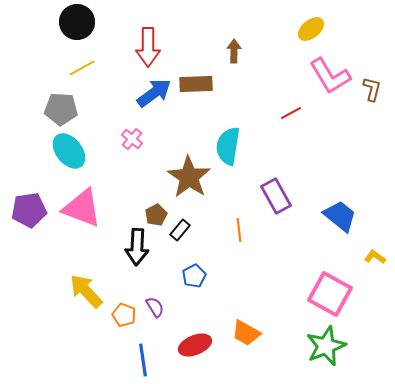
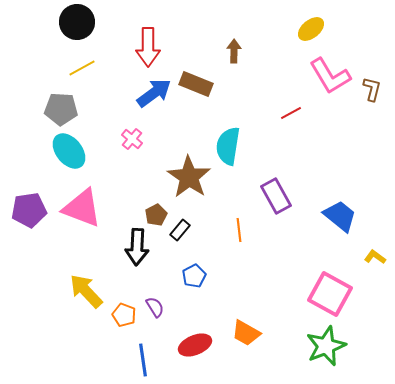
brown rectangle: rotated 24 degrees clockwise
